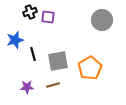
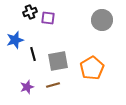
purple square: moved 1 px down
orange pentagon: moved 2 px right
purple star: rotated 16 degrees counterclockwise
